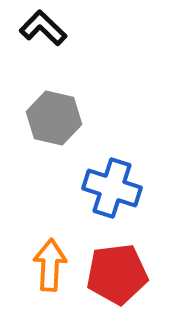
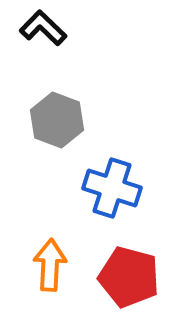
gray hexagon: moved 3 px right, 2 px down; rotated 8 degrees clockwise
red pentagon: moved 12 px right, 3 px down; rotated 22 degrees clockwise
